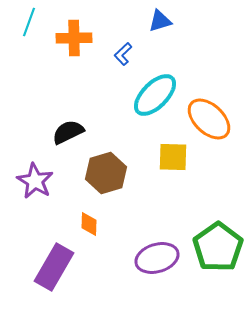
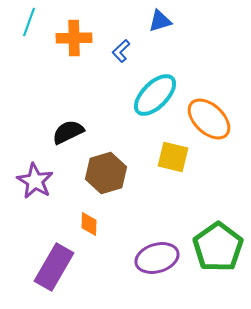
blue L-shape: moved 2 px left, 3 px up
yellow square: rotated 12 degrees clockwise
